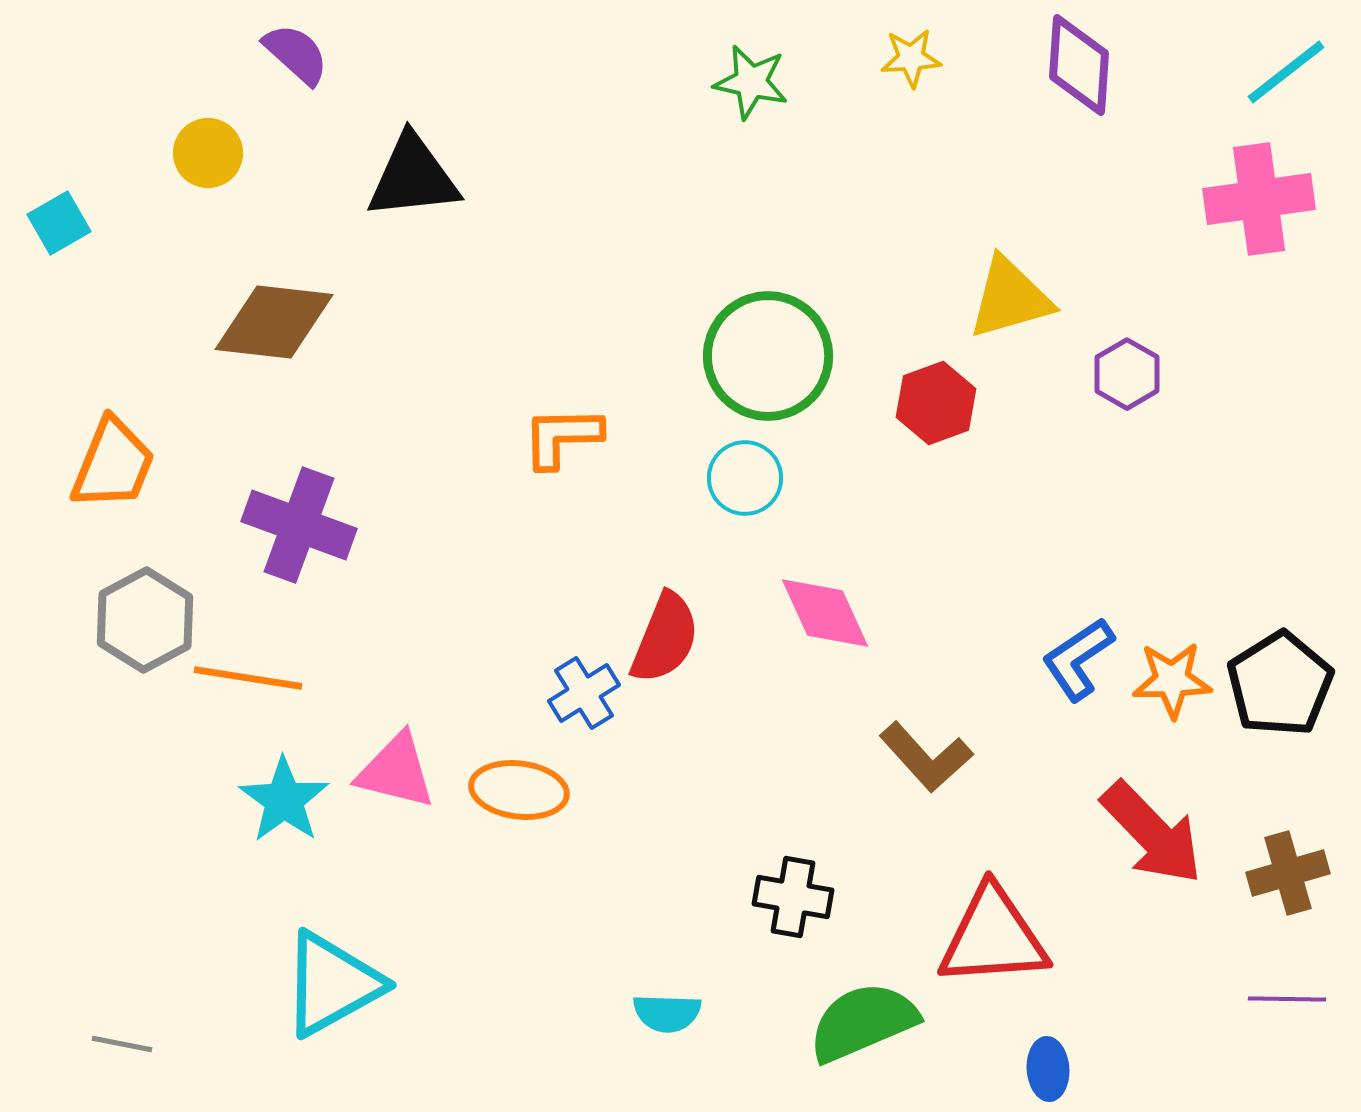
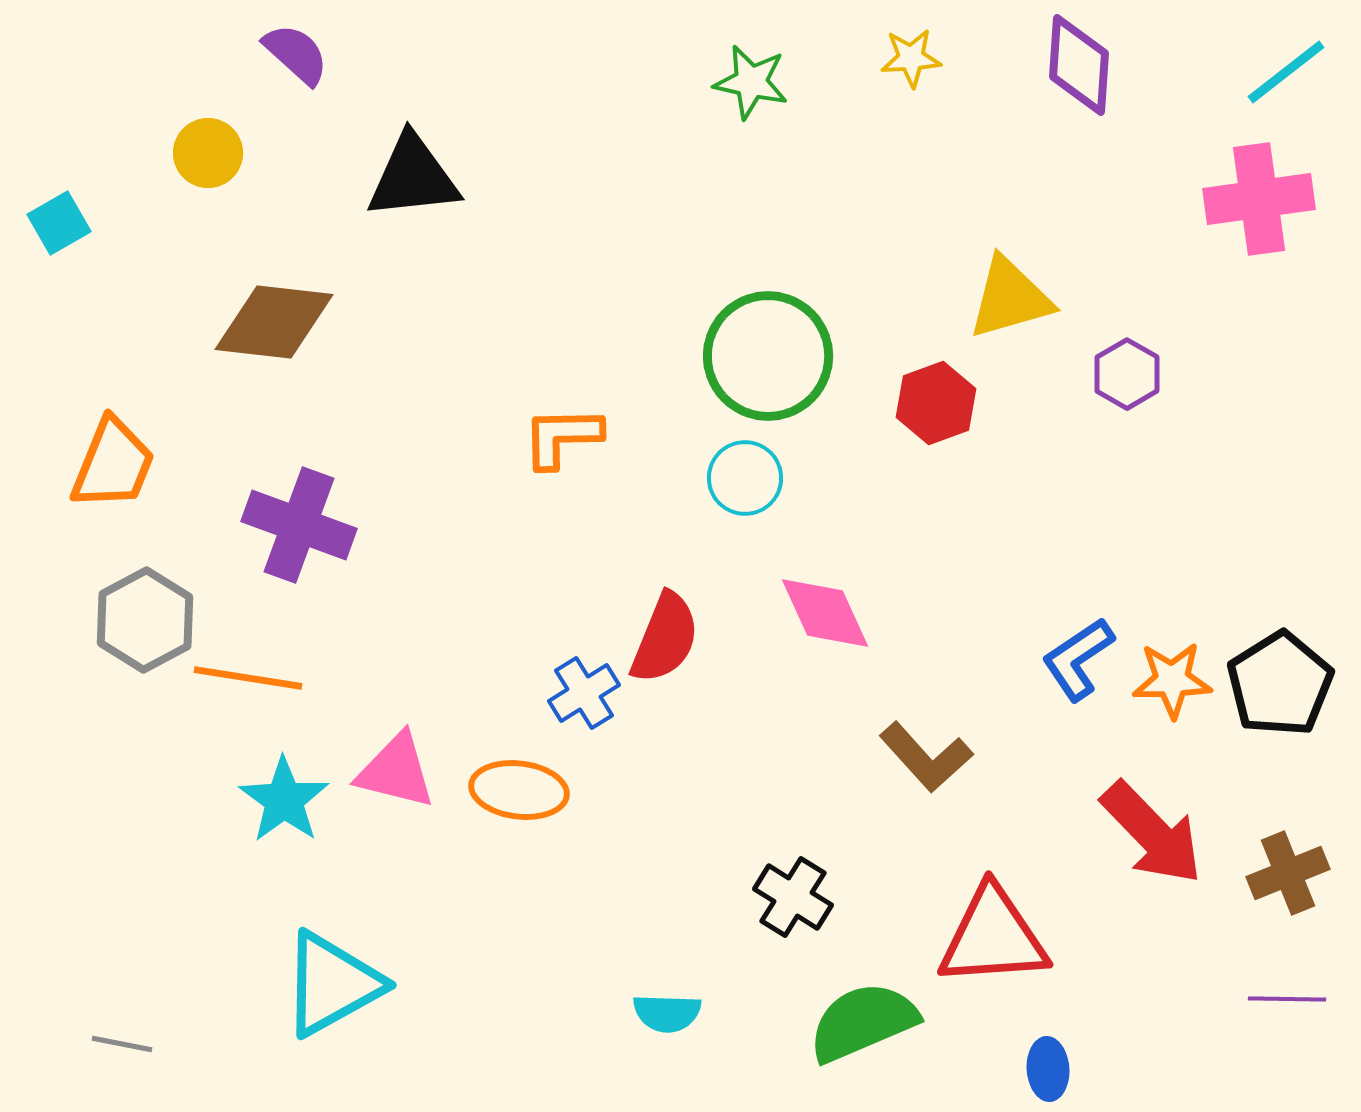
brown cross: rotated 6 degrees counterclockwise
black cross: rotated 22 degrees clockwise
